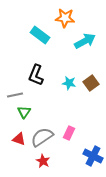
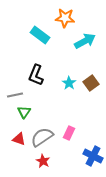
cyan star: rotated 24 degrees clockwise
